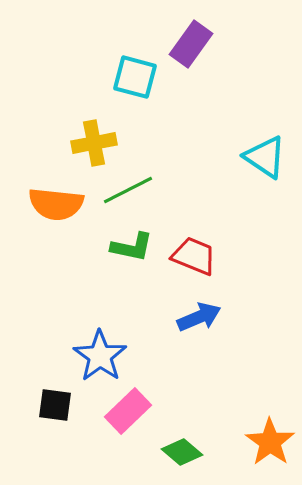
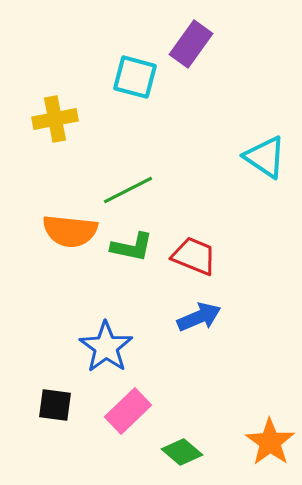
yellow cross: moved 39 px left, 24 px up
orange semicircle: moved 14 px right, 27 px down
blue star: moved 6 px right, 9 px up
